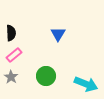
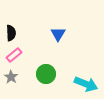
green circle: moved 2 px up
